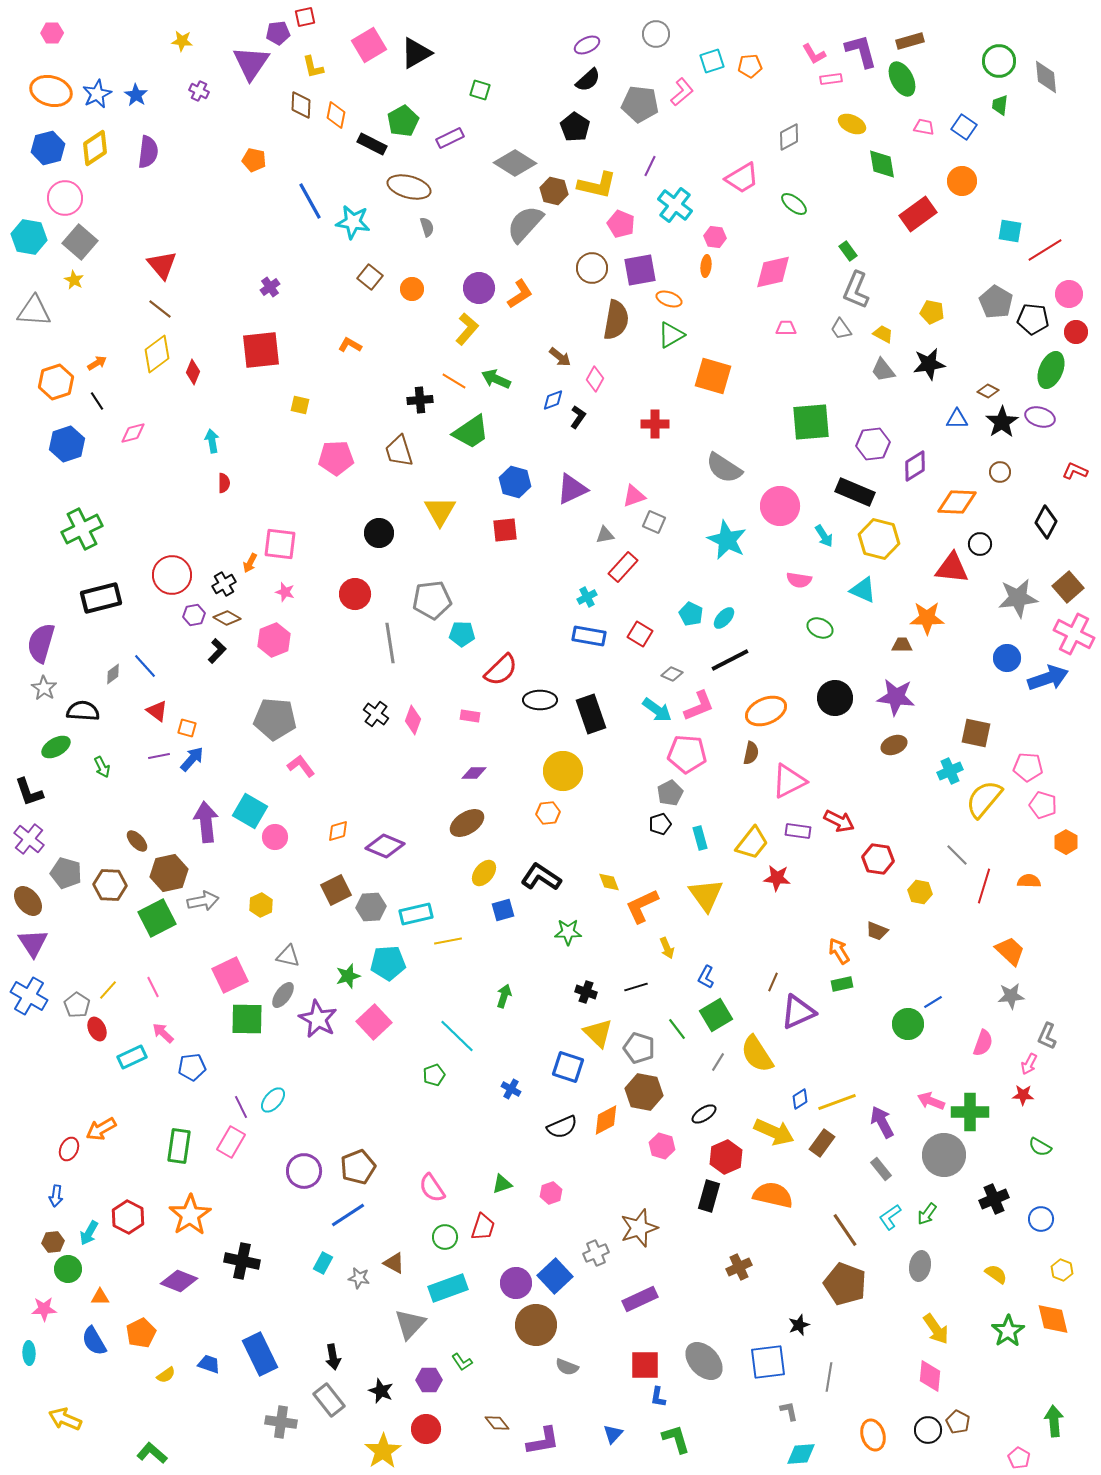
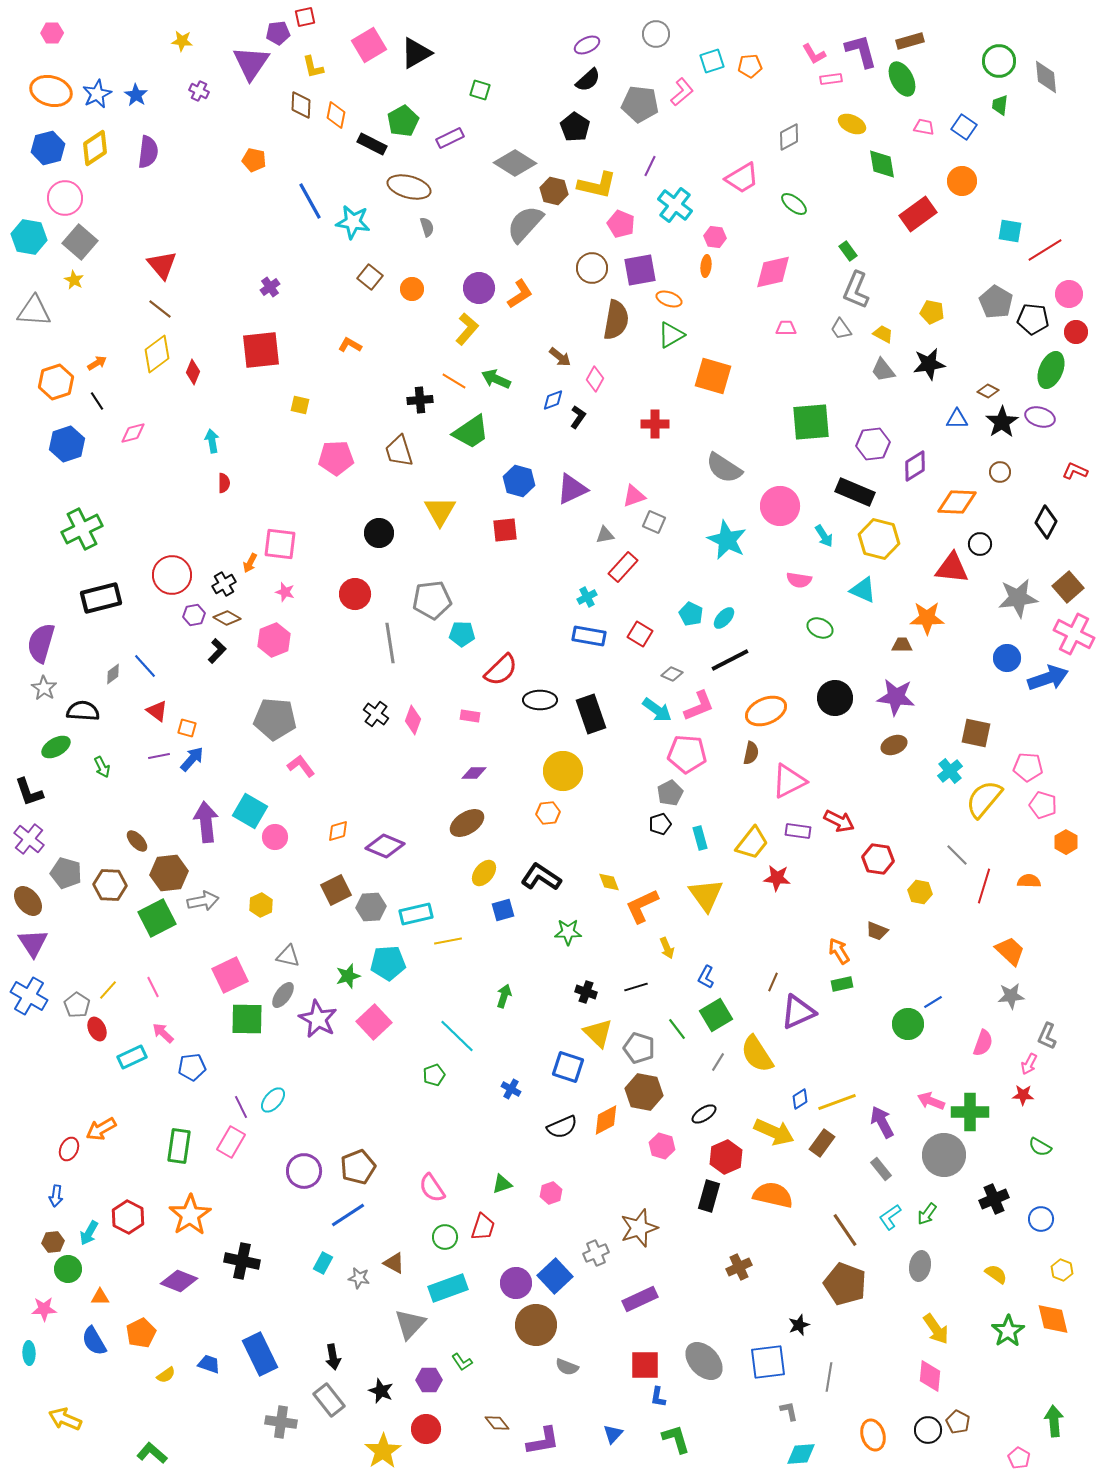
blue hexagon at (515, 482): moved 4 px right, 1 px up
cyan cross at (950, 771): rotated 15 degrees counterclockwise
brown hexagon at (169, 873): rotated 6 degrees clockwise
